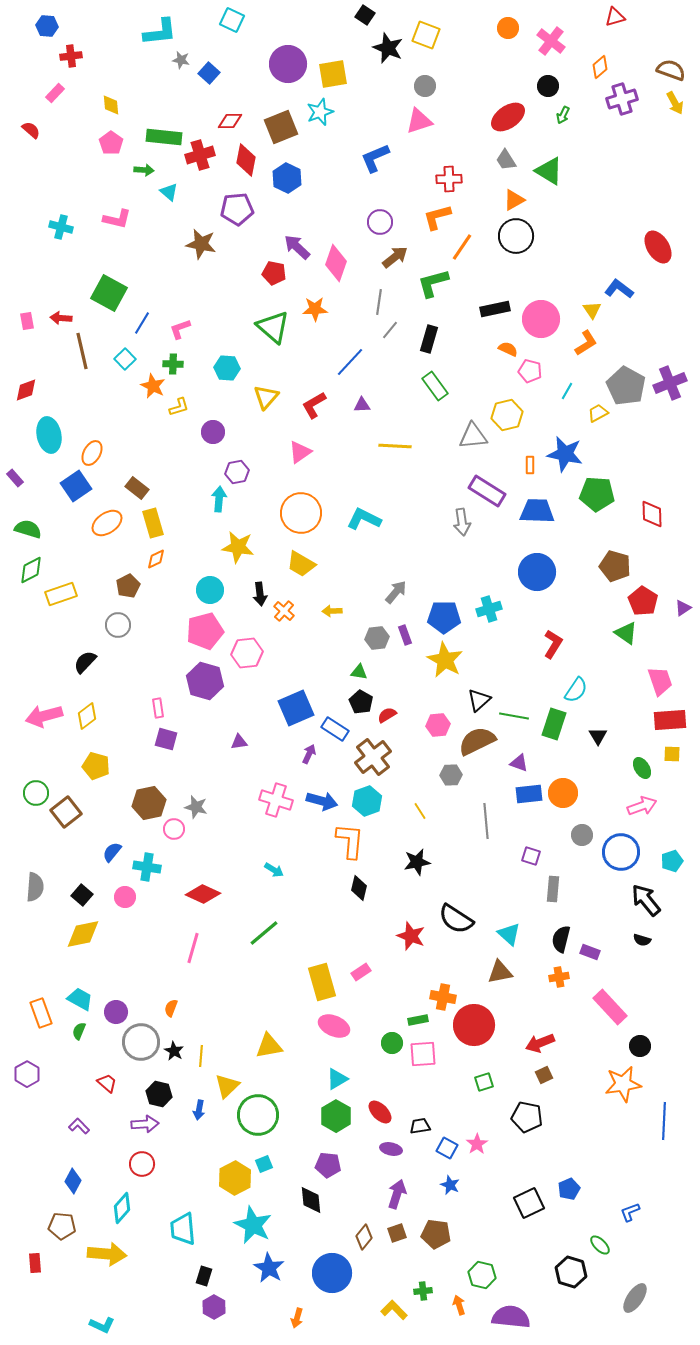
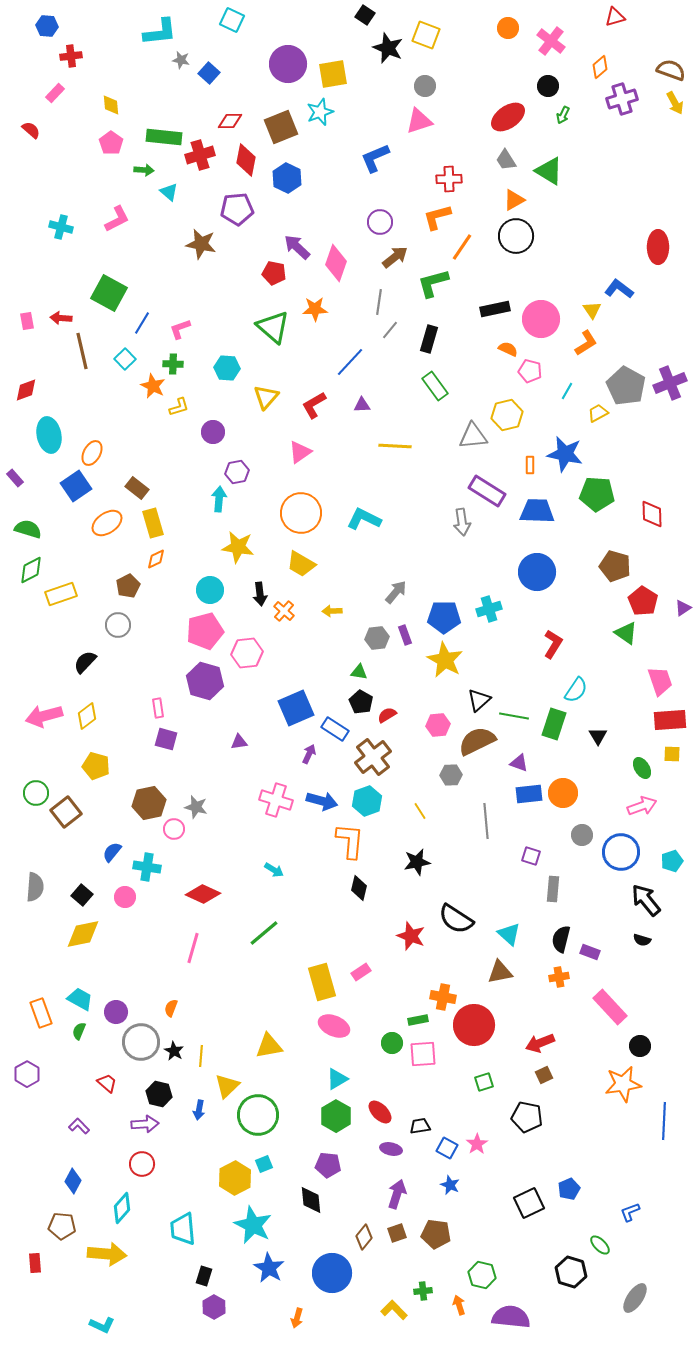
pink L-shape at (117, 219): rotated 40 degrees counterclockwise
red ellipse at (658, 247): rotated 32 degrees clockwise
